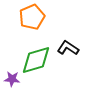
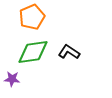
black L-shape: moved 1 px right, 4 px down
green diamond: moved 3 px left, 8 px up; rotated 8 degrees clockwise
